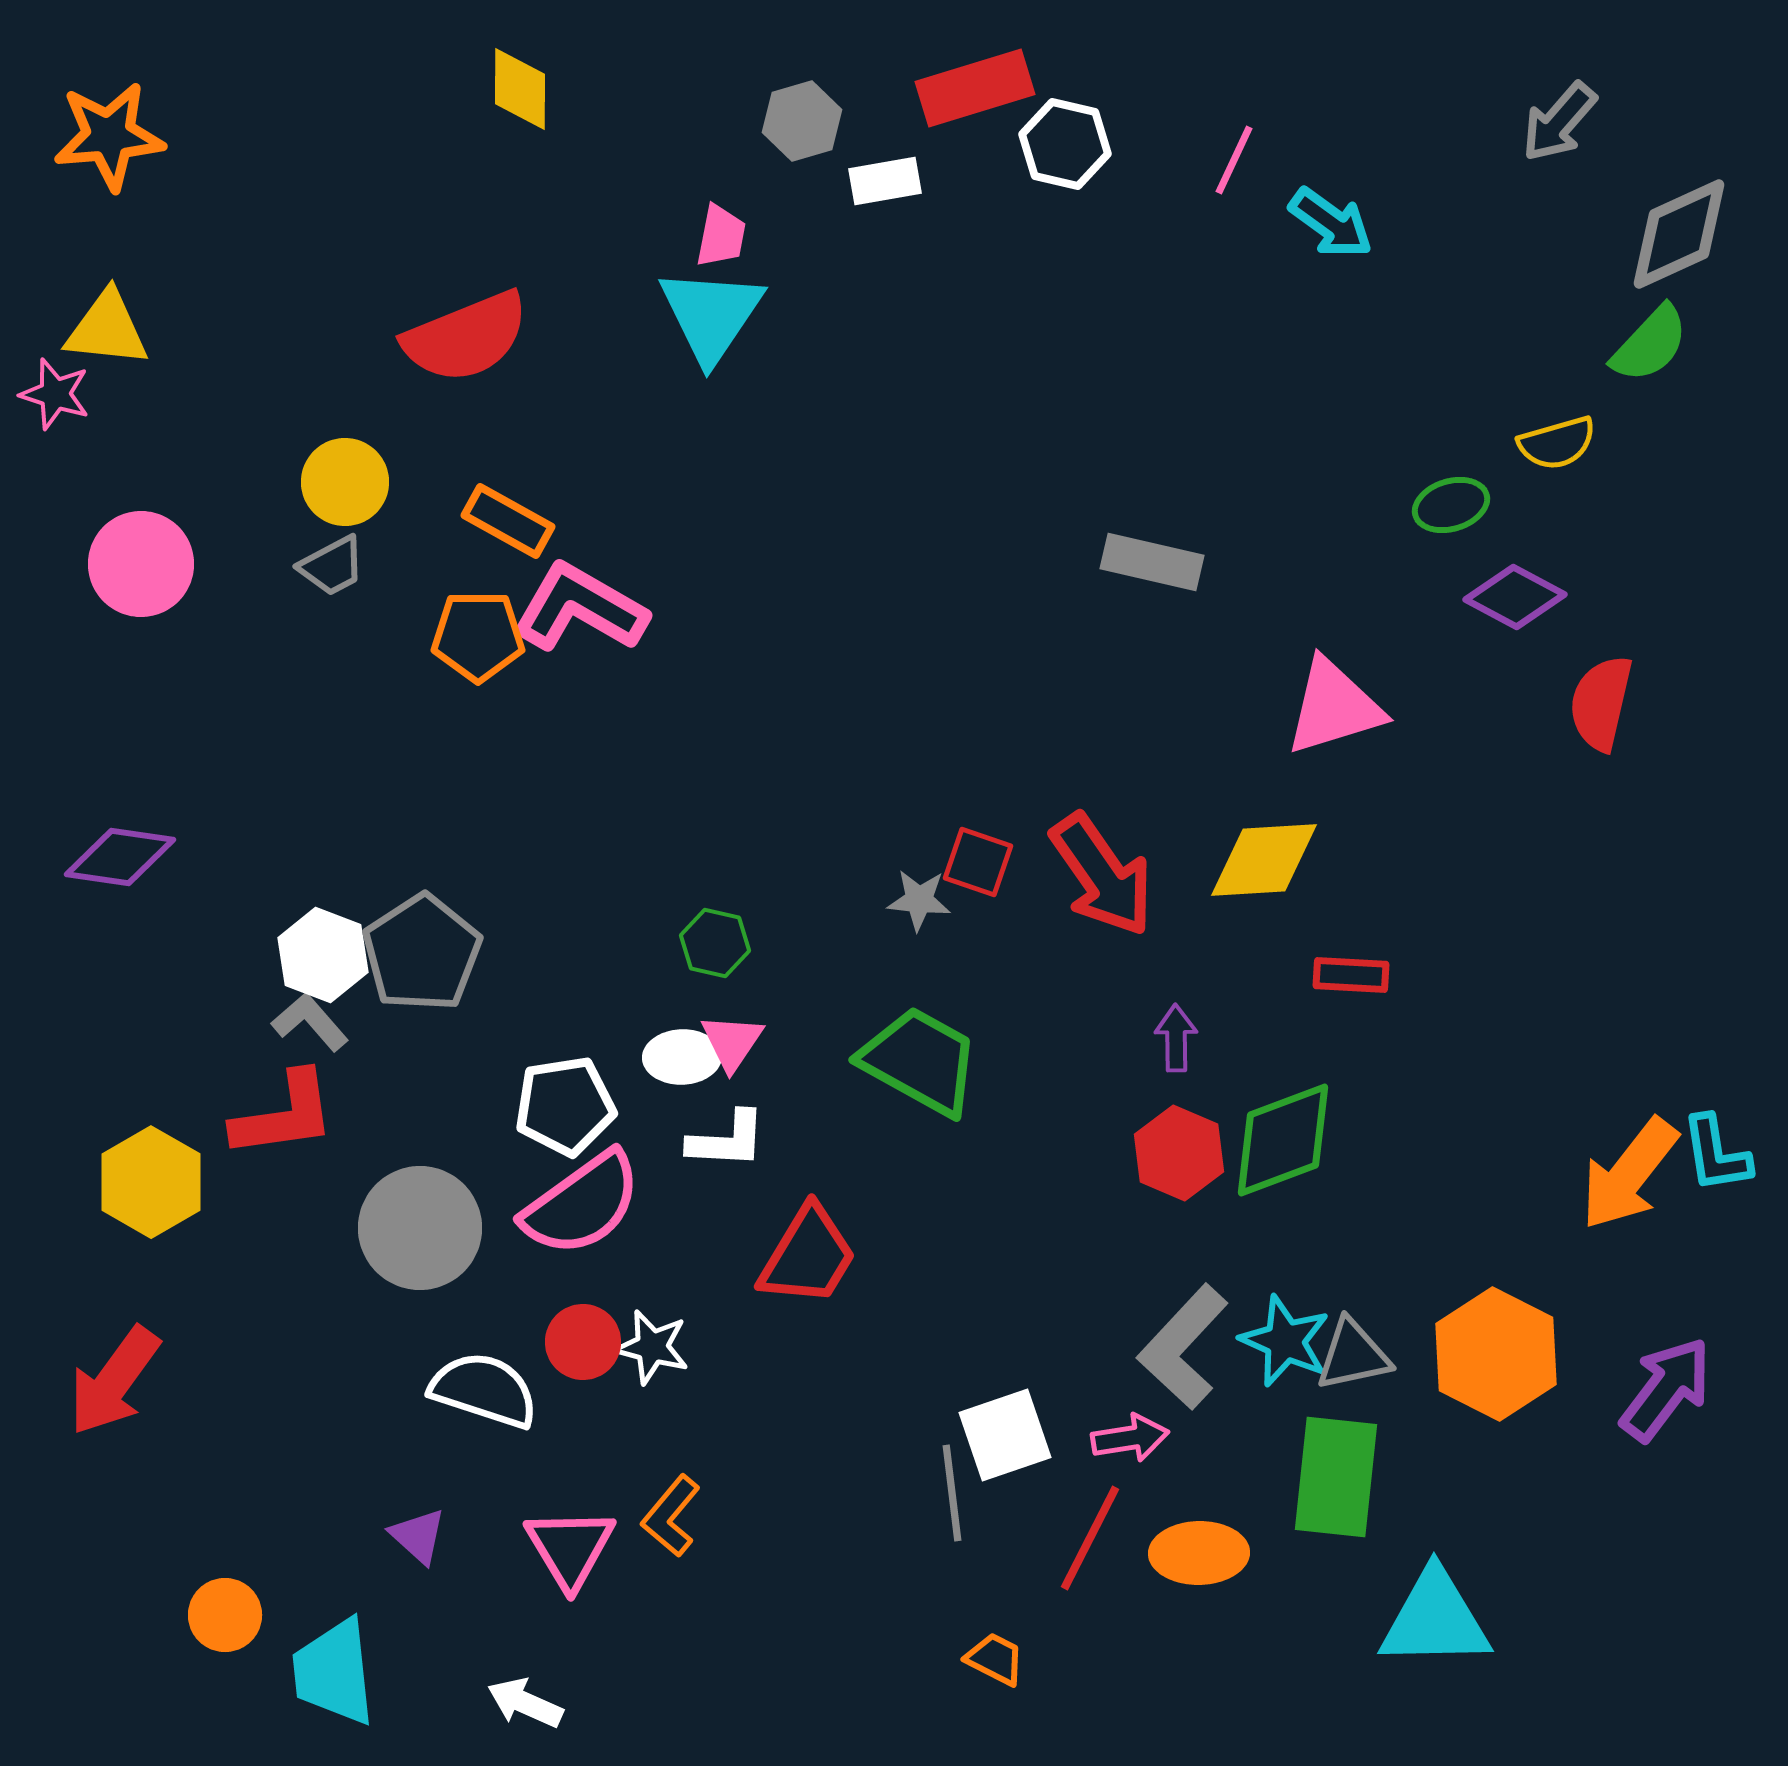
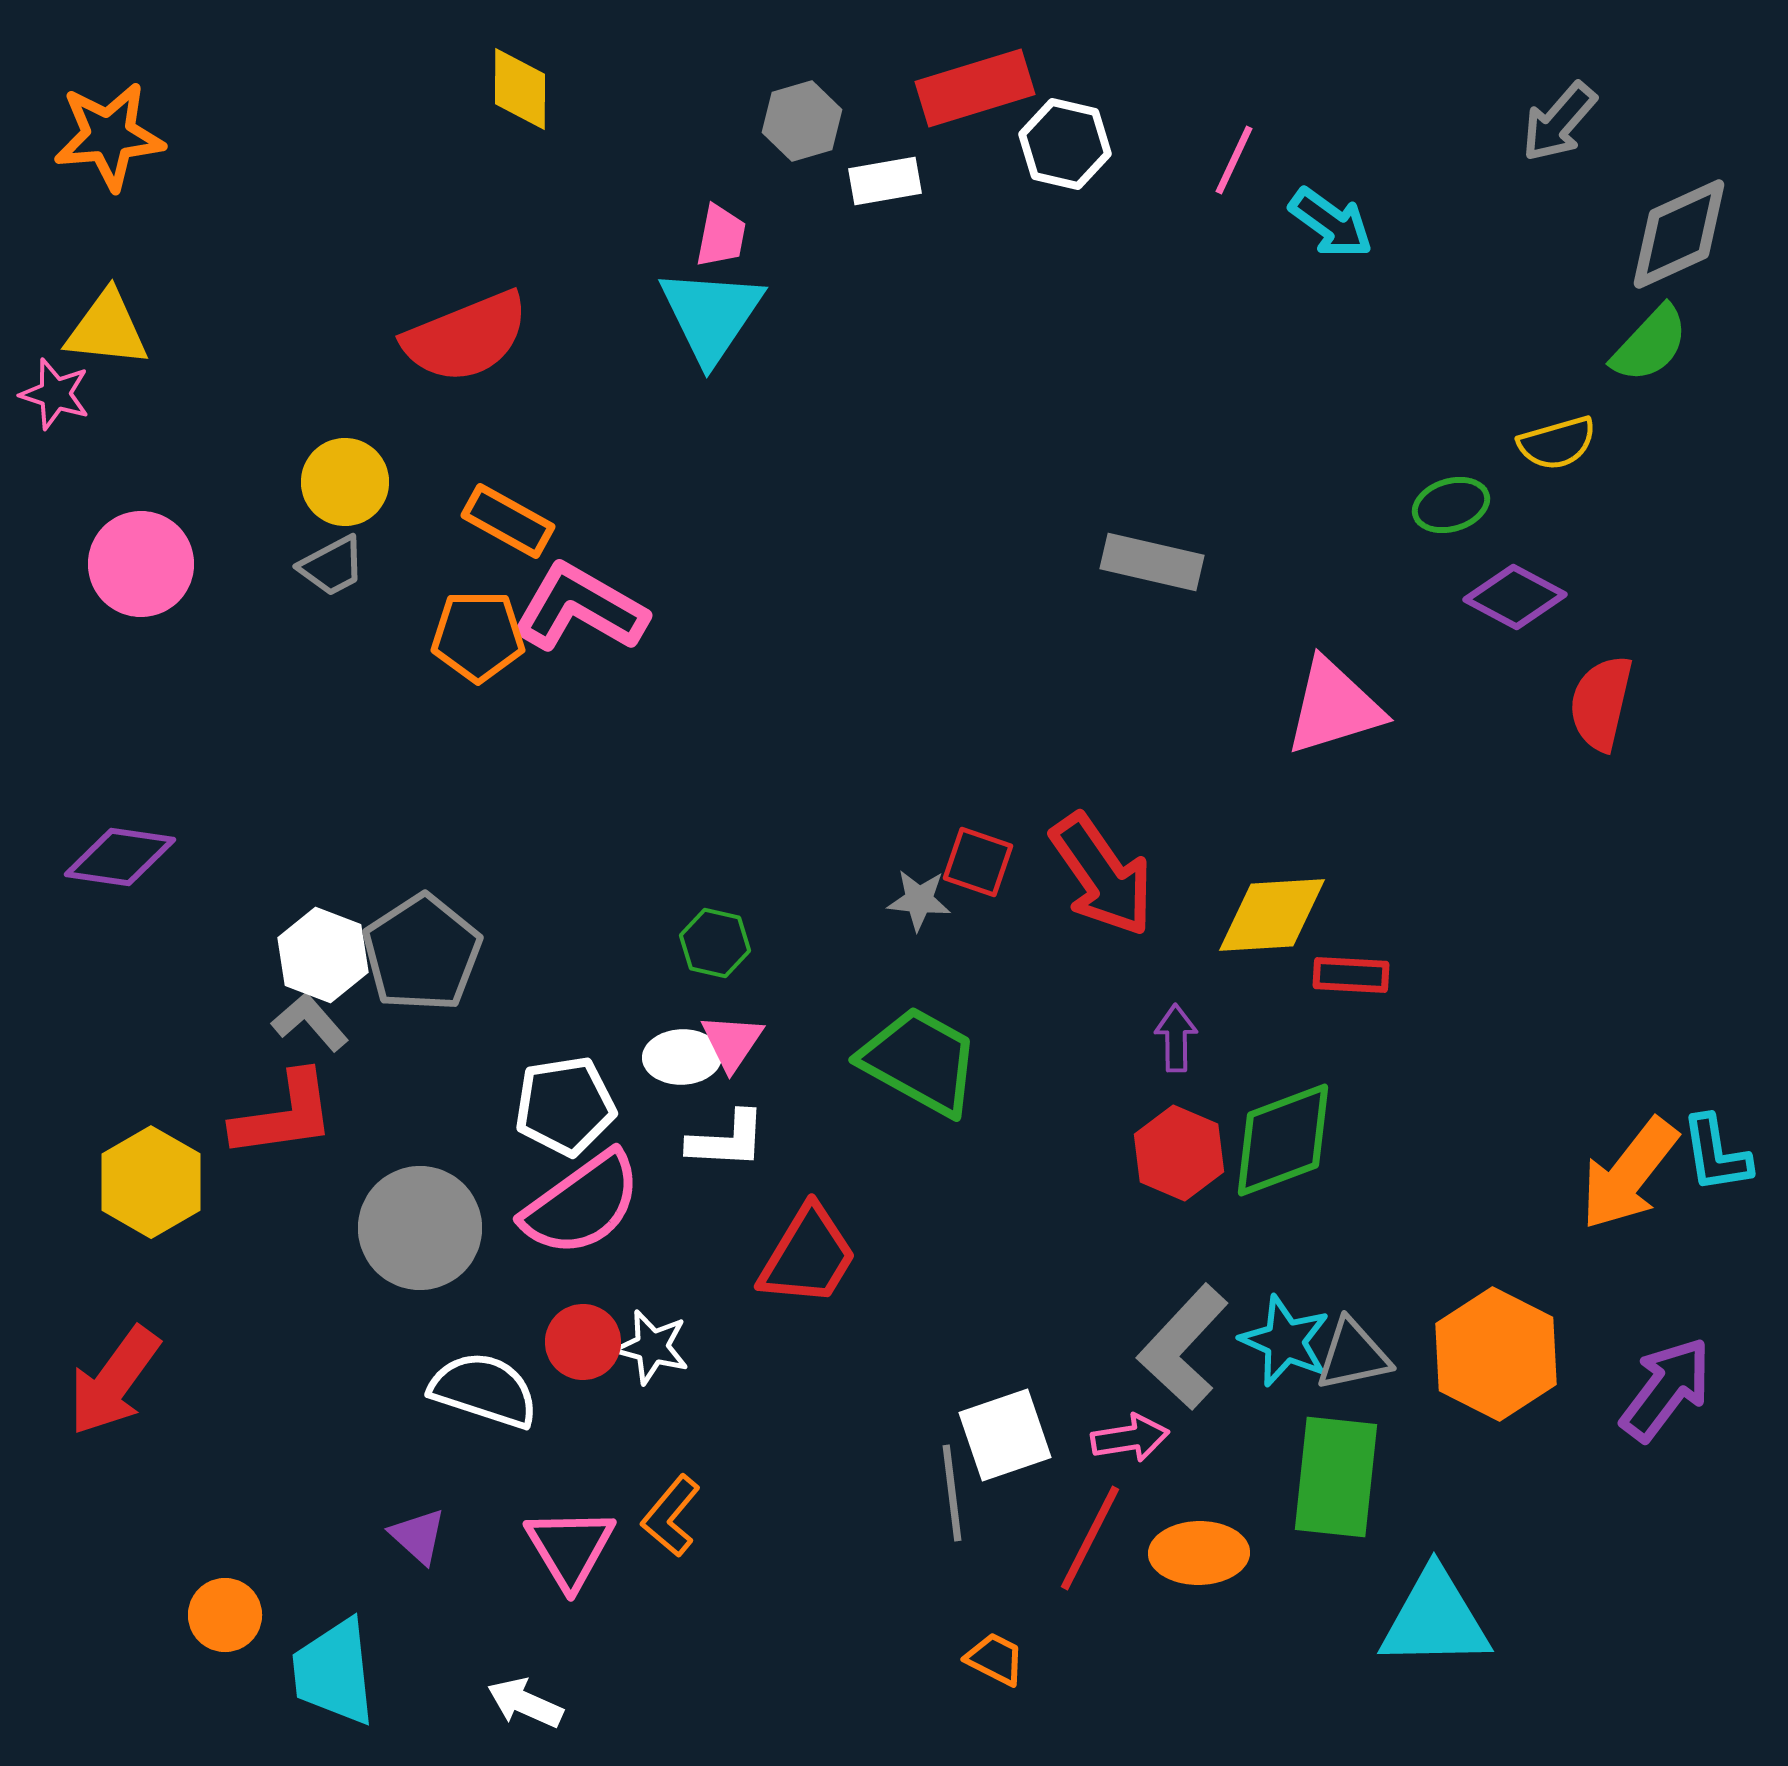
yellow diamond at (1264, 860): moved 8 px right, 55 px down
